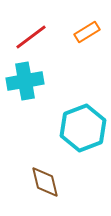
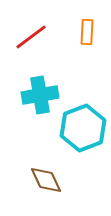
orange rectangle: rotated 55 degrees counterclockwise
cyan cross: moved 15 px right, 14 px down
brown diamond: moved 1 px right, 2 px up; rotated 12 degrees counterclockwise
